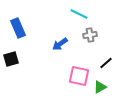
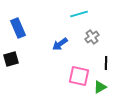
cyan line: rotated 42 degrees counterclockwise
gray cross: moved 2 px right, 2 px down; rotated 24 degrees counterclockwise
black line: rotated 48 degrees counterclockwise
